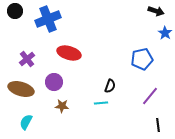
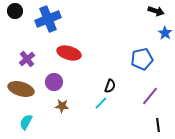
cyan line: rotated 40 degrees counterclockwise
